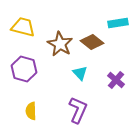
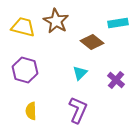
brown star: moved 4 px left, 23 px up
purple hexagon: moved 1 px right, 1 px down
cyan triangle: rotated 28 degrees clockwise
